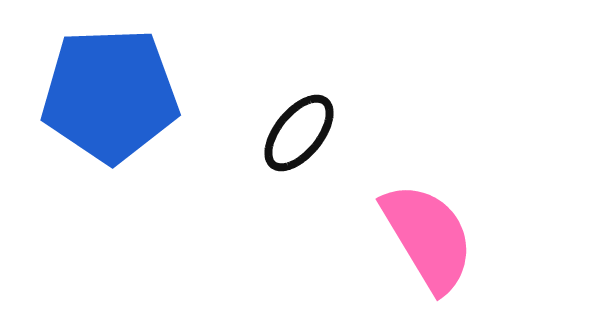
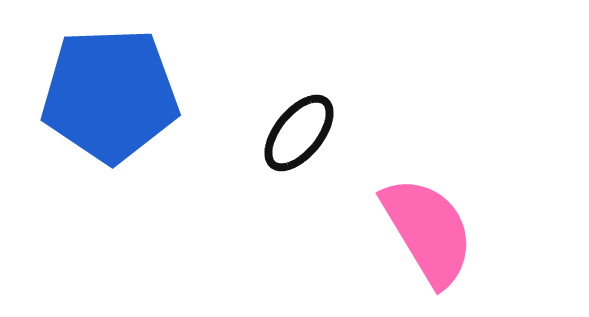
pink semicircle: moved 6 px up
